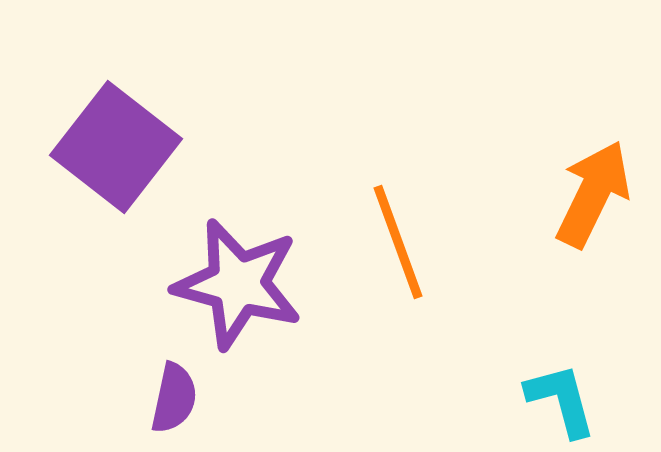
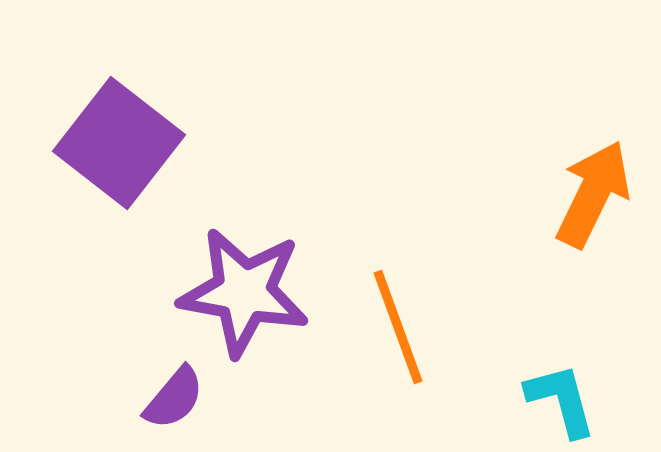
purple square: moved 3 px right, 4 px up
orange line: moved 85 px down
purple star: moved 6 px right, 8 px down; rotated 5 degrees counterclockwise
purple semicircle: rotated 28 degrees clockwise
